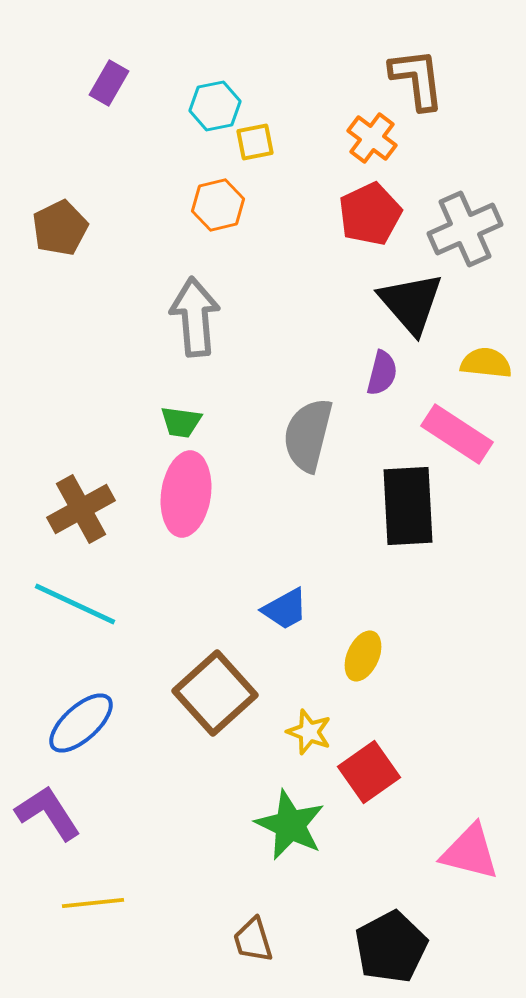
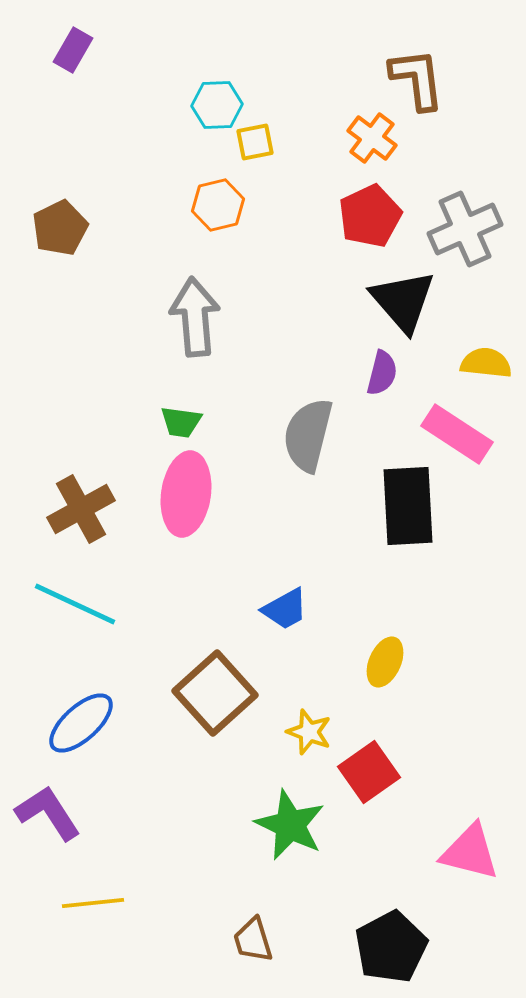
purple rectangle: moved 36 px left, 33 px up
cyan hexagon: moved 2 px right, 1 px up; rotated 9 degrees clockwise
red pentagon: moved 2 px down
black triangle: moved 8 px left, 2 px up
yellow ellipse: moved 22 px right, 6 px down
